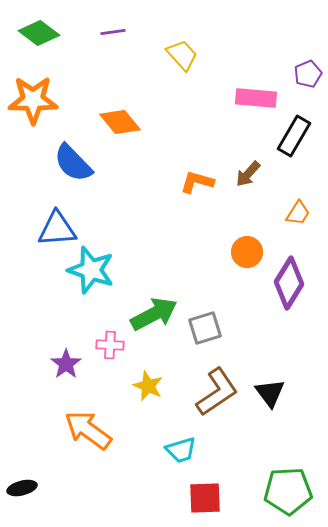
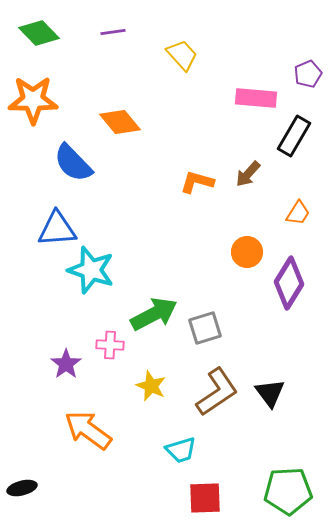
green diamond: rotated 9 degrees clockwise
yellow star: moved 3 px right
